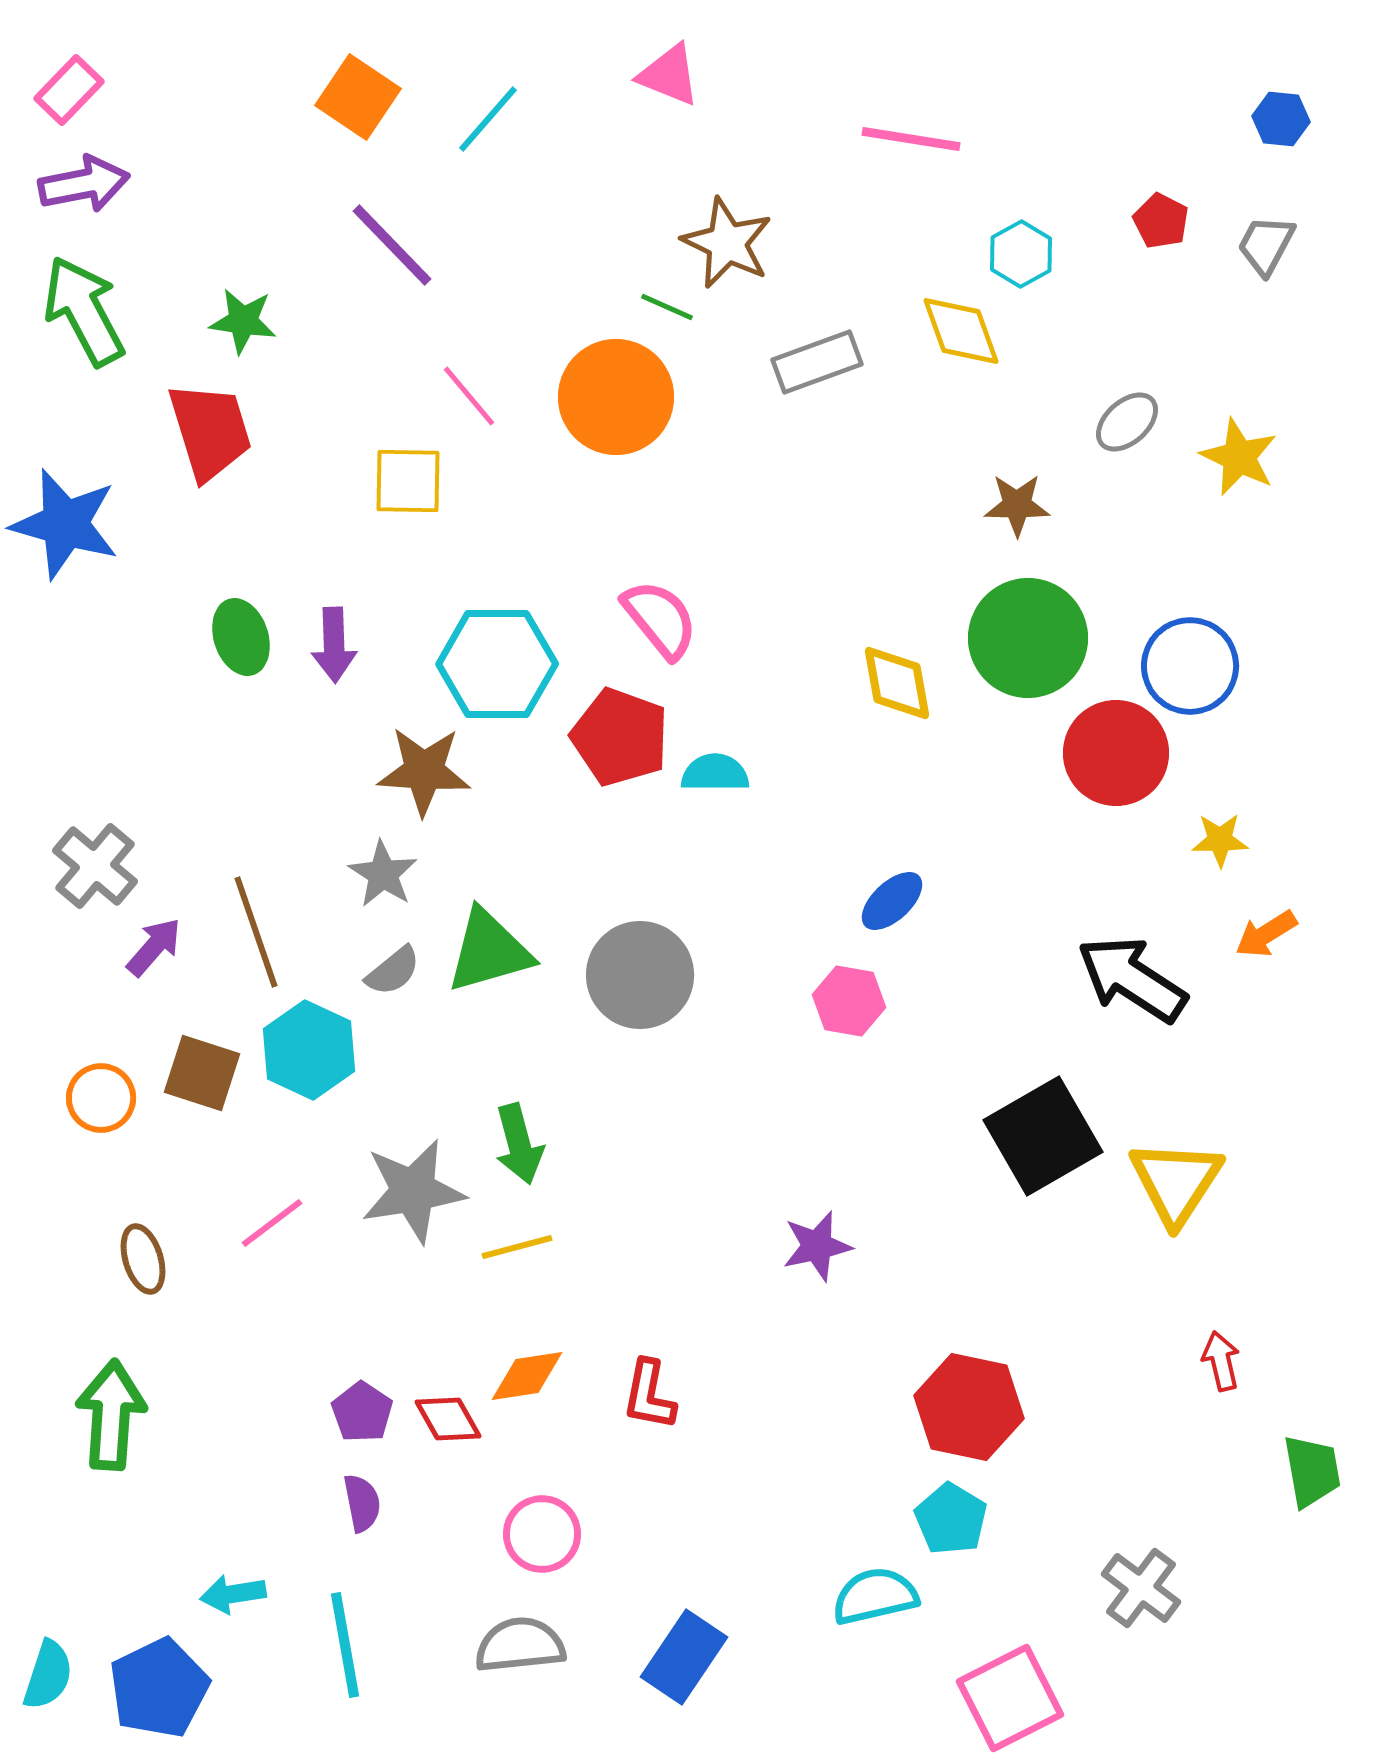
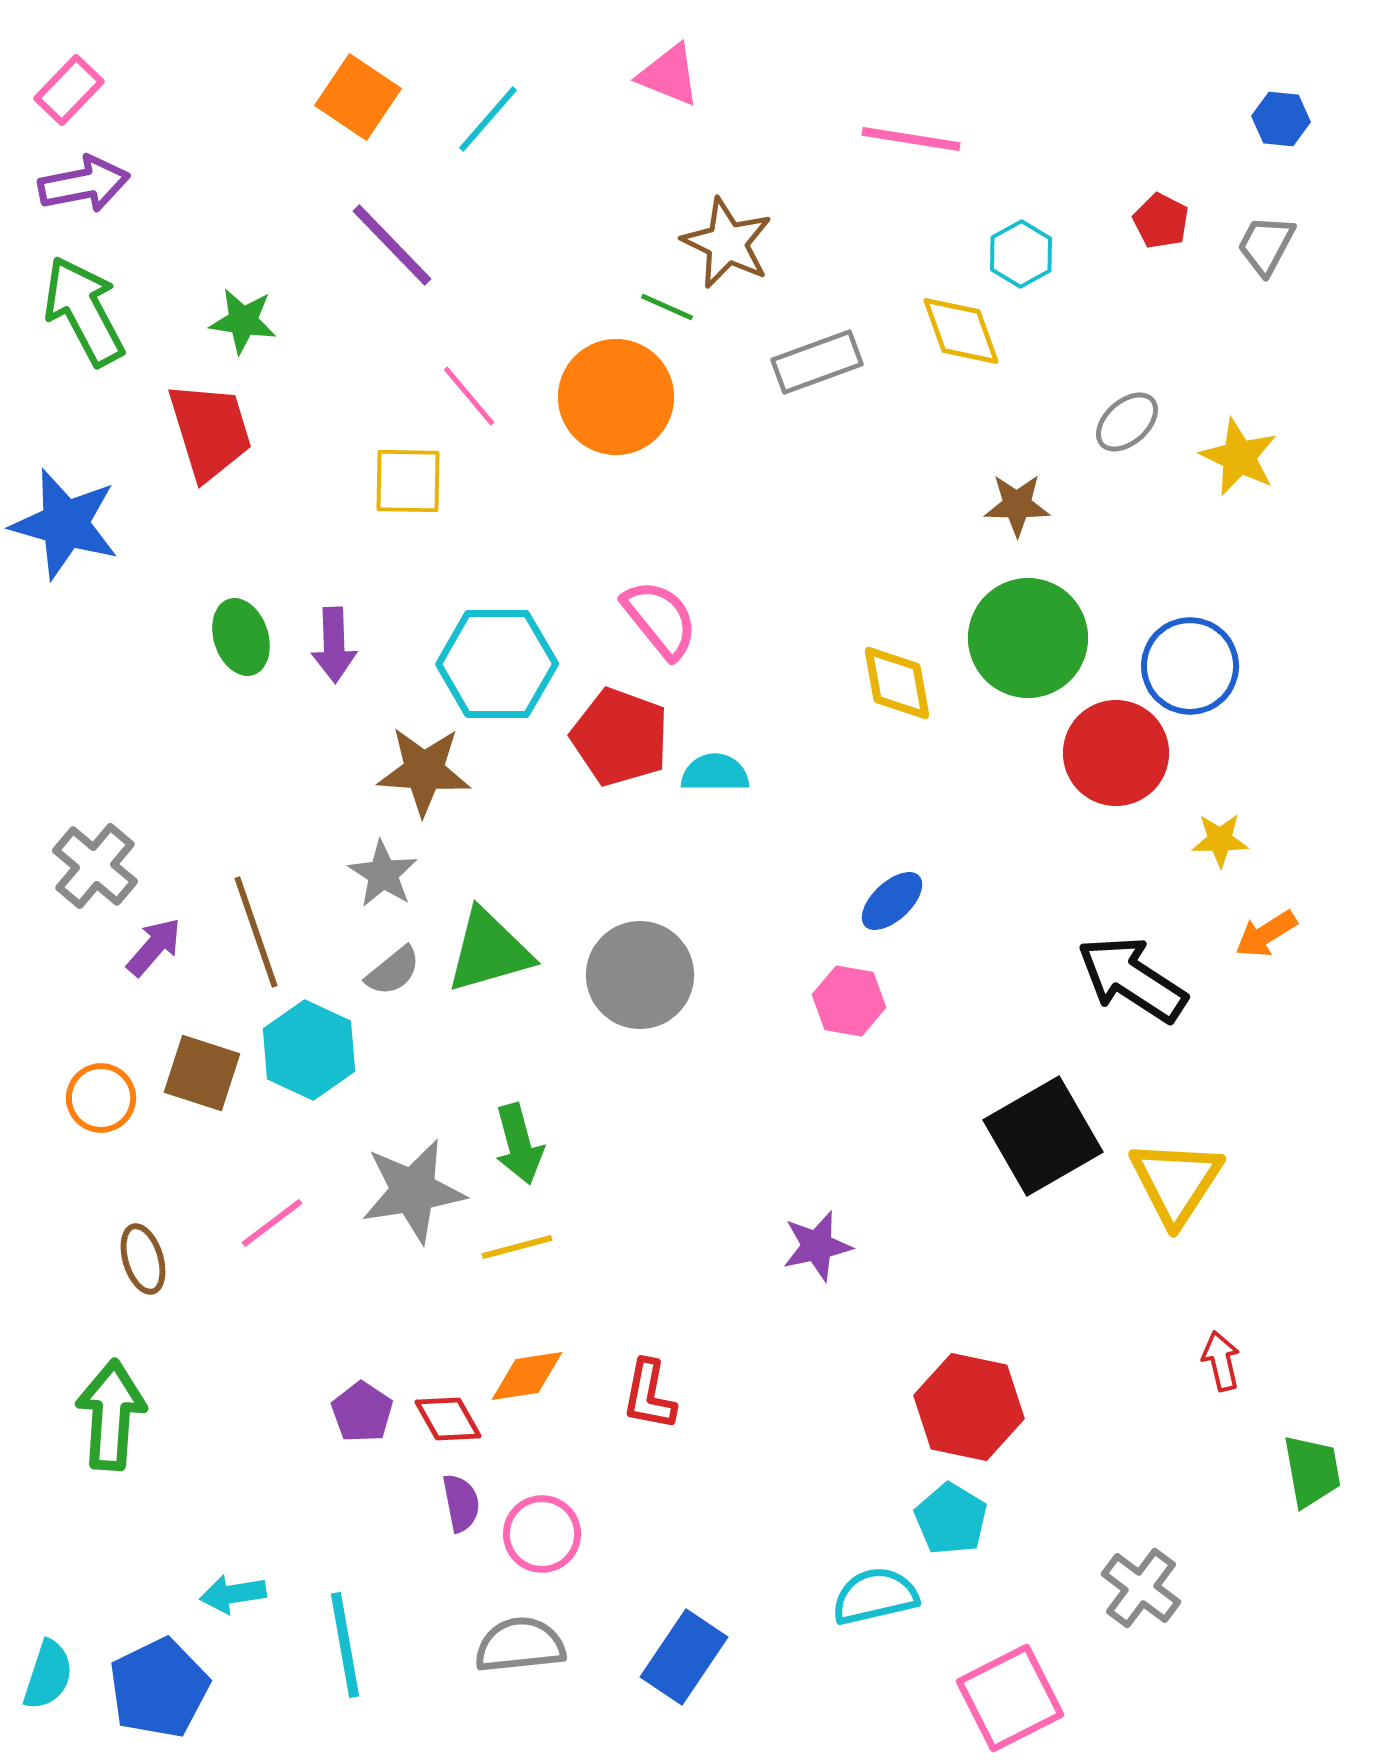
purple semicircle at (362, 1503): moved 99 px right
